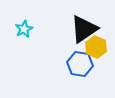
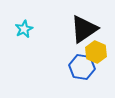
yellow hexagon: moved 5 px down
blue hexagon: moved 2 px right, 3 px down
